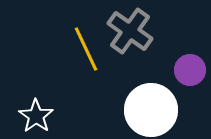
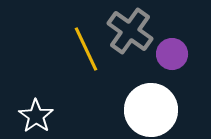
purple circle: moved 18 px left, 16 px up
